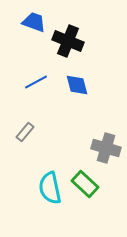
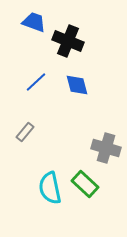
blue line: rotated 15 degrees counterclockwise
